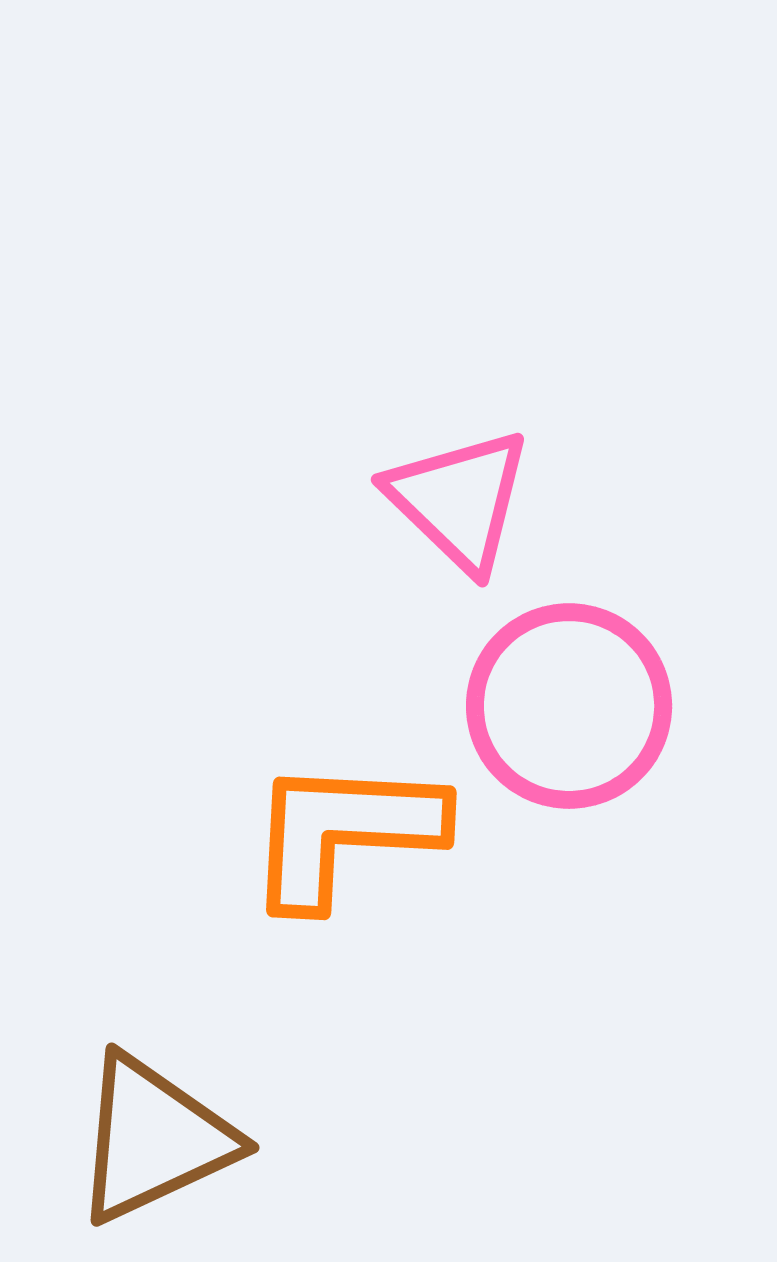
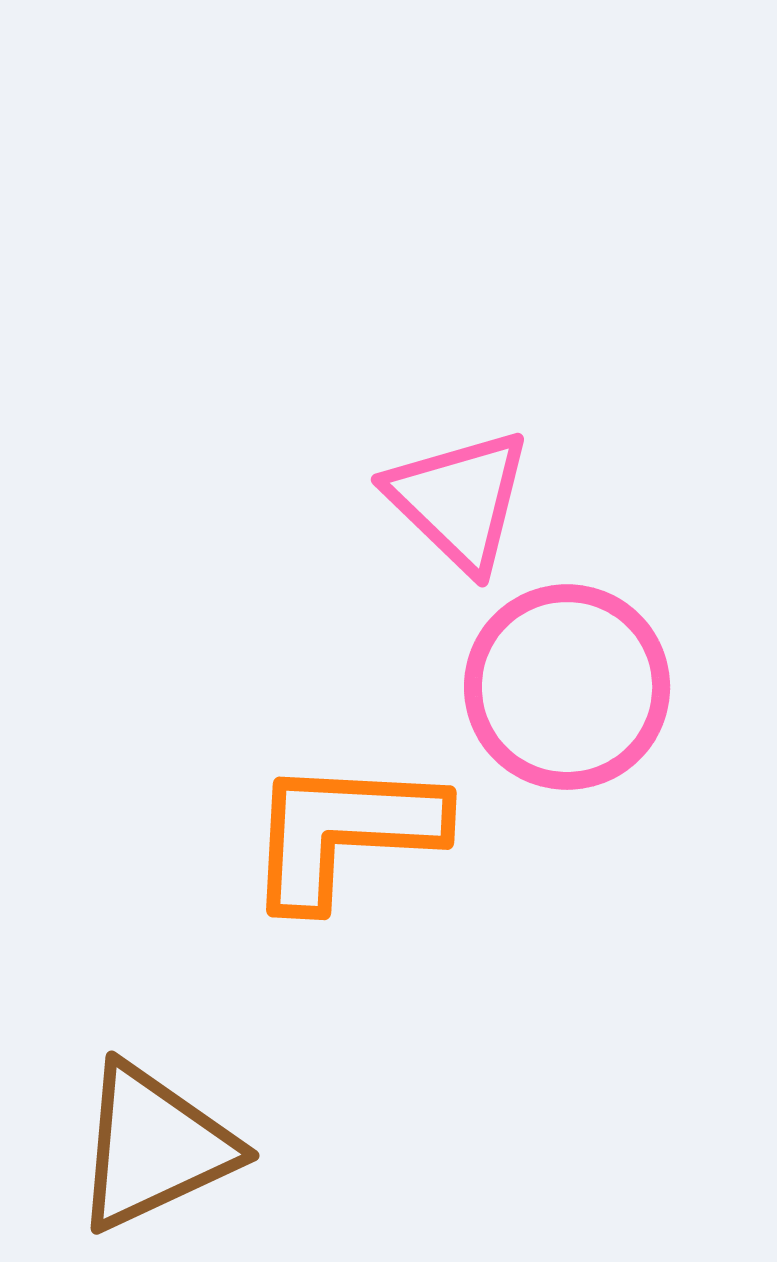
pink circle: moved 2 px left, 19 px up
brown triangle: moved 8 px down
